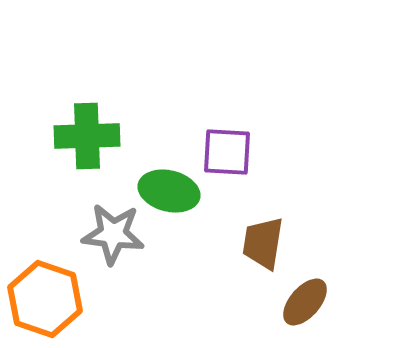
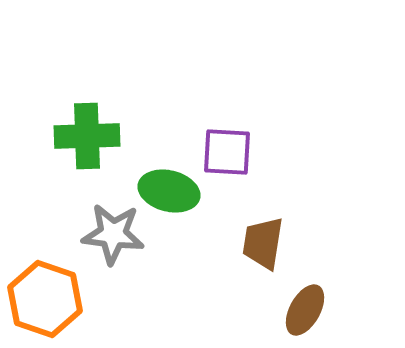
brown ellipse: moved 8 px down; rotated 12 degrees counterclockwise
